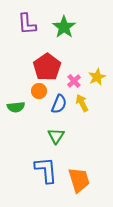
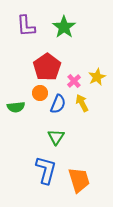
purple L-shape: moved 1 px left, 2 px down
orange circle: moved 1 px right, 2 px down
blue semicircle: moved 1 px left
green triangle: moved 1 px down
blue L-shape: rotated 20 degrees clockwise
